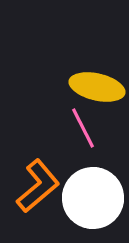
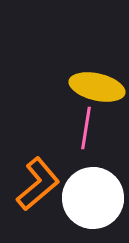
pink line: moved 3 px right; rotated 36 degrees clockwise
orange L-shape: moved 2 px up
